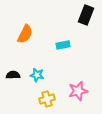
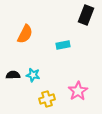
cyan star: moved 4 px left
pink star: rotated 18 degrees counterclockwise
